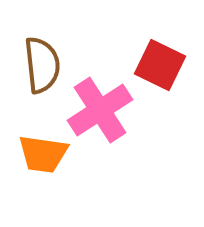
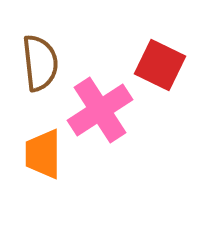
brown semicircle: moved 2 px left, 2 px up
orange trapezoid: rotated 82 degrees clockwise
